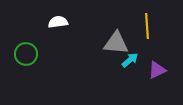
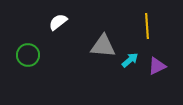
white semicircle: rotated 30 degrees counterclockwise
gray triangle: moved 13 px left, 3 px down
green circle: moved 2 px right, 1 px down
purple triangle: moved 4 px up
